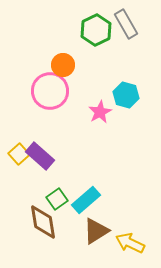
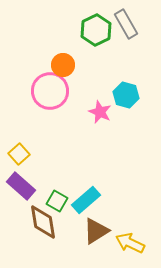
pink star: rotated 20 degrees counterclockwise
purple rectangle: moved 19 px left, 30 px down
green square: moved 2 px down; rotated 25 degrees counterclockwise
